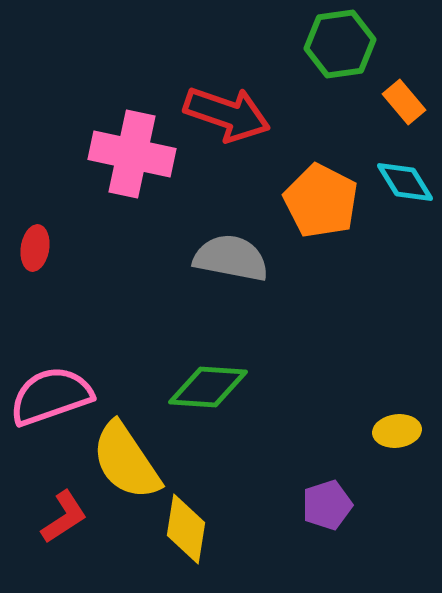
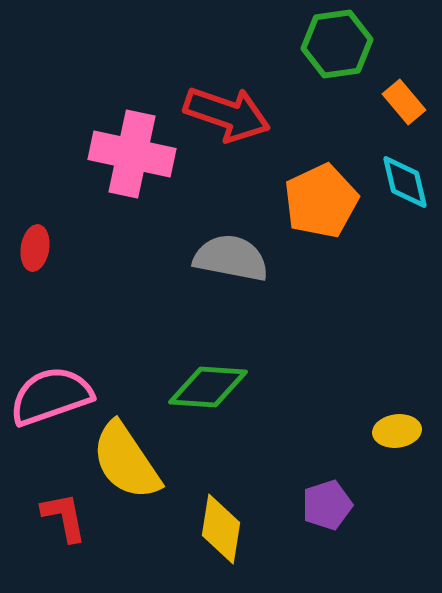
green hexagon: moved 3 px left
cyan diamond: rotated 18 degrees clockwise
orange pentagon: rotated 20 degrees clockwise
red L-shape: rotated 68 degrees counterclockwise
yellow diamond: moved 35 px right
